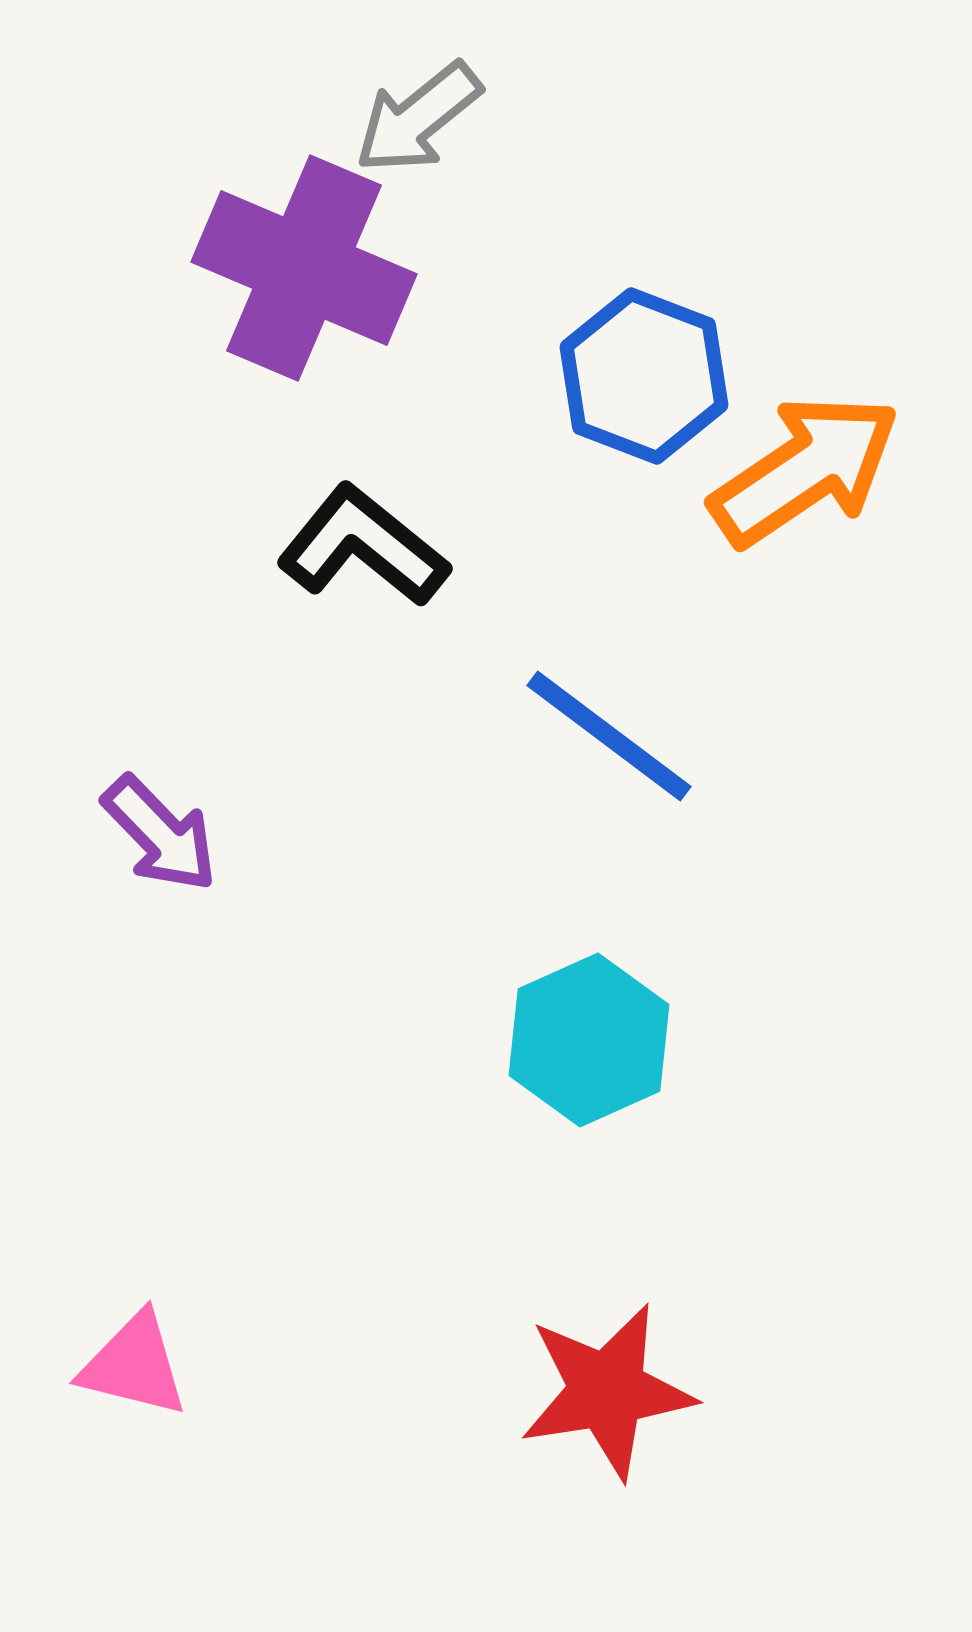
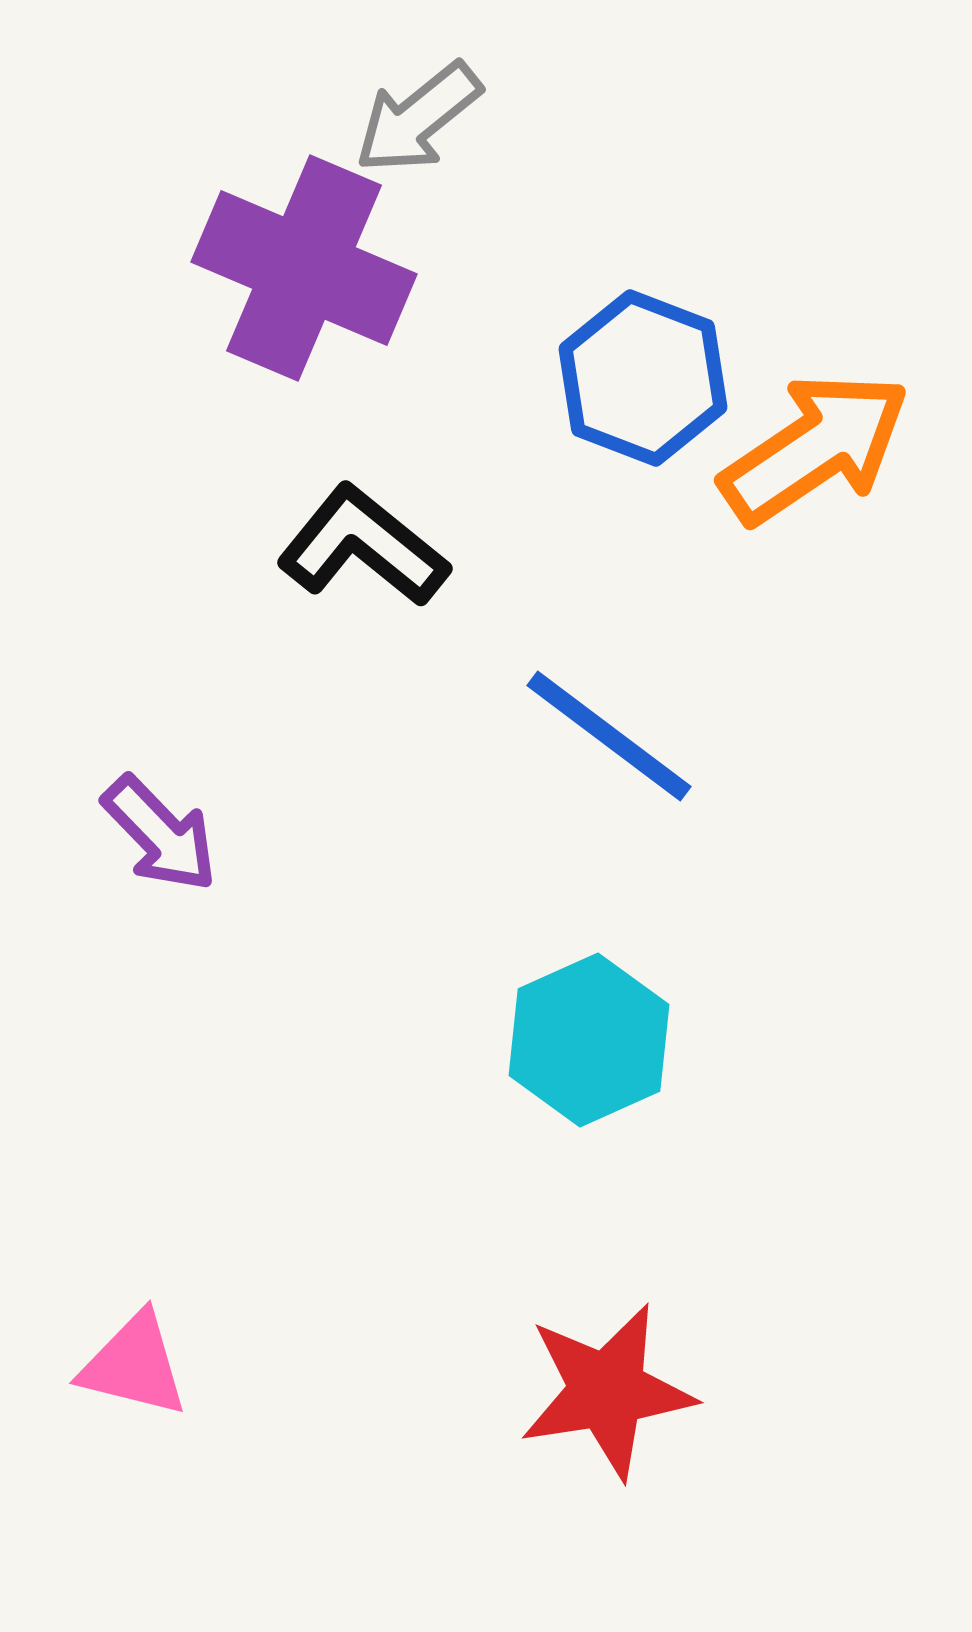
blue hexagon: moved 1 px left, 2 px down
orange arrow: moved 10 px right, 22 px up
